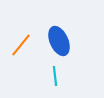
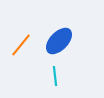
blue ellipse: rotated 68 degrees clockwise
